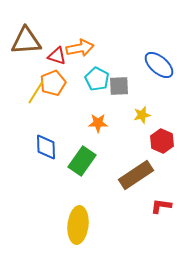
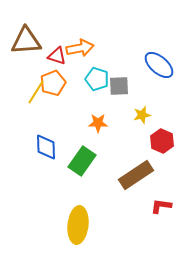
cyan pentagon: rotated 10 degrees counterclockwise
